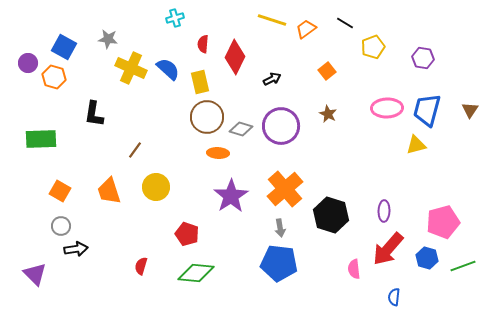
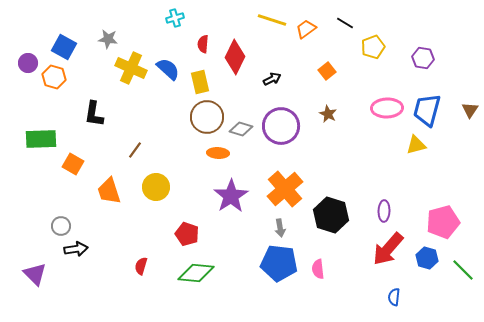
orange square at (60, 191): moved 13 px right, 27 px up
green line at (463, 266): moved 4 px down; rotated 65 degrees clockwise
pink semicircle at (354, 269): moved 36 px left
